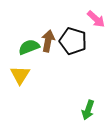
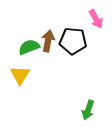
pink arrow: rotated 18 degrees clockwise
black pentagon: rotated 12 degrees counterclockwise
